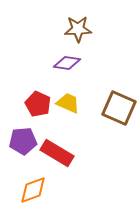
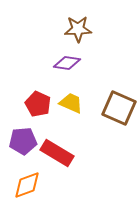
yellow trapezoid: moved 3 px right
orange diamond: moved 6 px left, 5 px up
